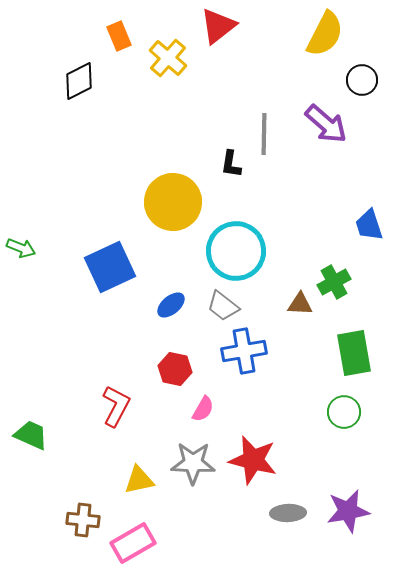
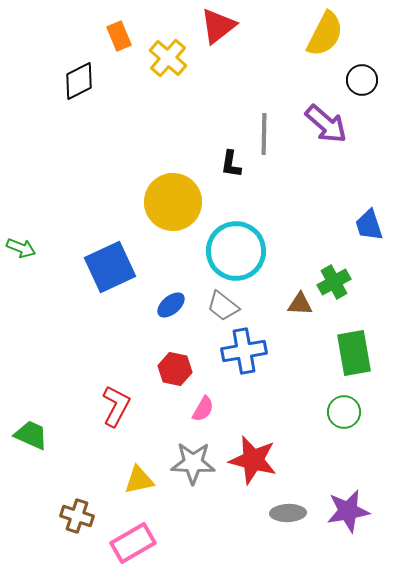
brown cross: moved 6 px left, 4 px up; rotated 12 degrees clockwise
